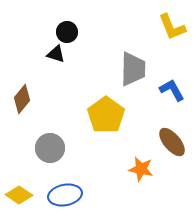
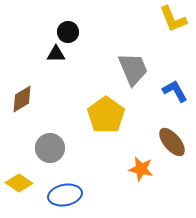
yellow L-shape: moved 1 px right, 8 px up
black circle: moved 1 px right
black triangle: rotated 18 degrees counterclockwise
gray trapezoid: rotated 24 degrees counterclockwise
blue L-shape: moved 3 px right, 1 px down
brown diamond: rotated 20 degrees clockwise
yellow diamond: moved 12 px up
